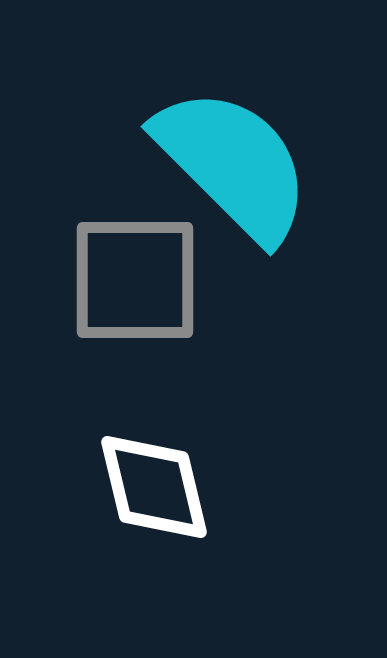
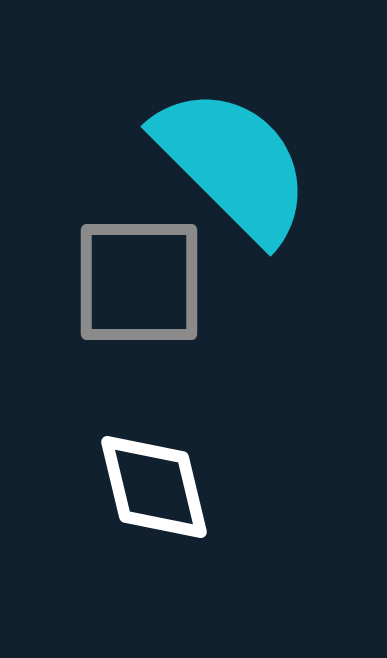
gray square: moved 4 px right, 2 px down
